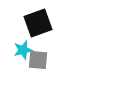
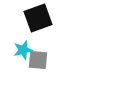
black square: moved 5 px up
